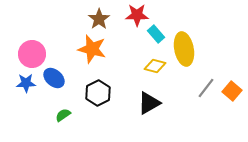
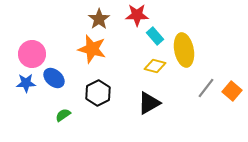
cyan rectangle: moved 1 px left, 2 px down
yellow ellipse: moved 1 px down
